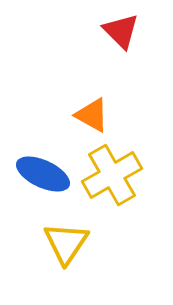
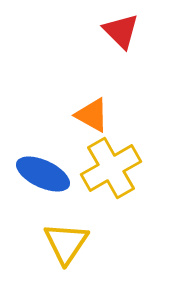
yellow cross: moved 1 px left, 7 px up
